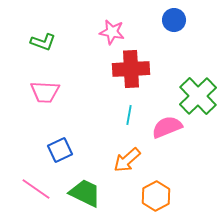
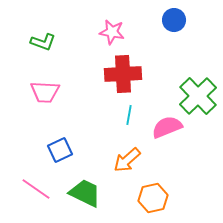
red cross: moved 8 px left, 5 px down
orange hexagon: moved 3 px left, 2 px down; rotated 16 degrees clockwise
